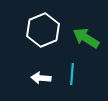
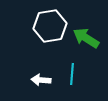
white hexagon: moved 7 px right, 4 px up; rotated 12 degrees clockwise
white arrow: moved 2 px down
